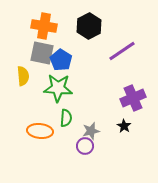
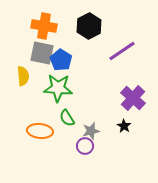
purple cross: rotated 25 degrees counterclockwise
green semicircle: moved 1 px right; rotated 144 degrees clockwise
